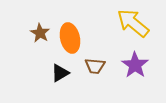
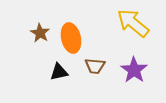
orange ellipse: moved 1 px right
purple star: moved 1 px left, 5 px down
black triangle: moved 1 px left, 1 px up; rotated 18 degrees clockwise
